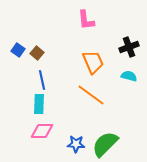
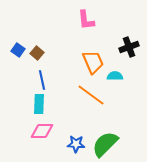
cyan semicircle: moved 14 px left; rotated 14 degrees counterclockwise
